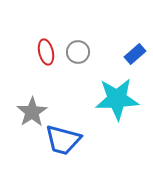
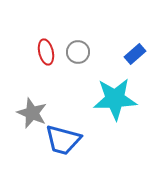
cyan star: moved 2 px left
gray star: moved 1 px down; rotated 16 degrees counterclockwise
